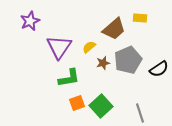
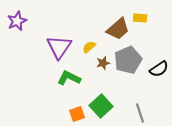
purple star: moved 13 px left
brown trapezoid: moved 4 px right
green L-shape: rotated 145 degrees counterclockwise
orange square: moved 11 px down
